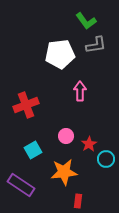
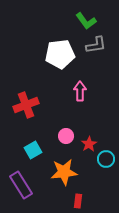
purple rectangle: rotated 24 degrees clockwise
